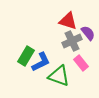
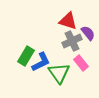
green triangle: moved 3 px up; rotated 35 degrees clockwise
